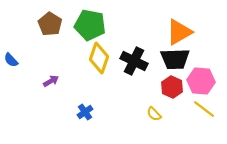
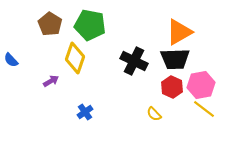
yellow diamond: moved 24 px left
pink hexagon: moved 4 px down; rotated 16 degrees counterclockwise
